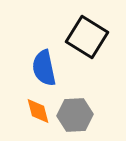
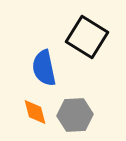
orange diamond: moved 3 px left, 1 px down
